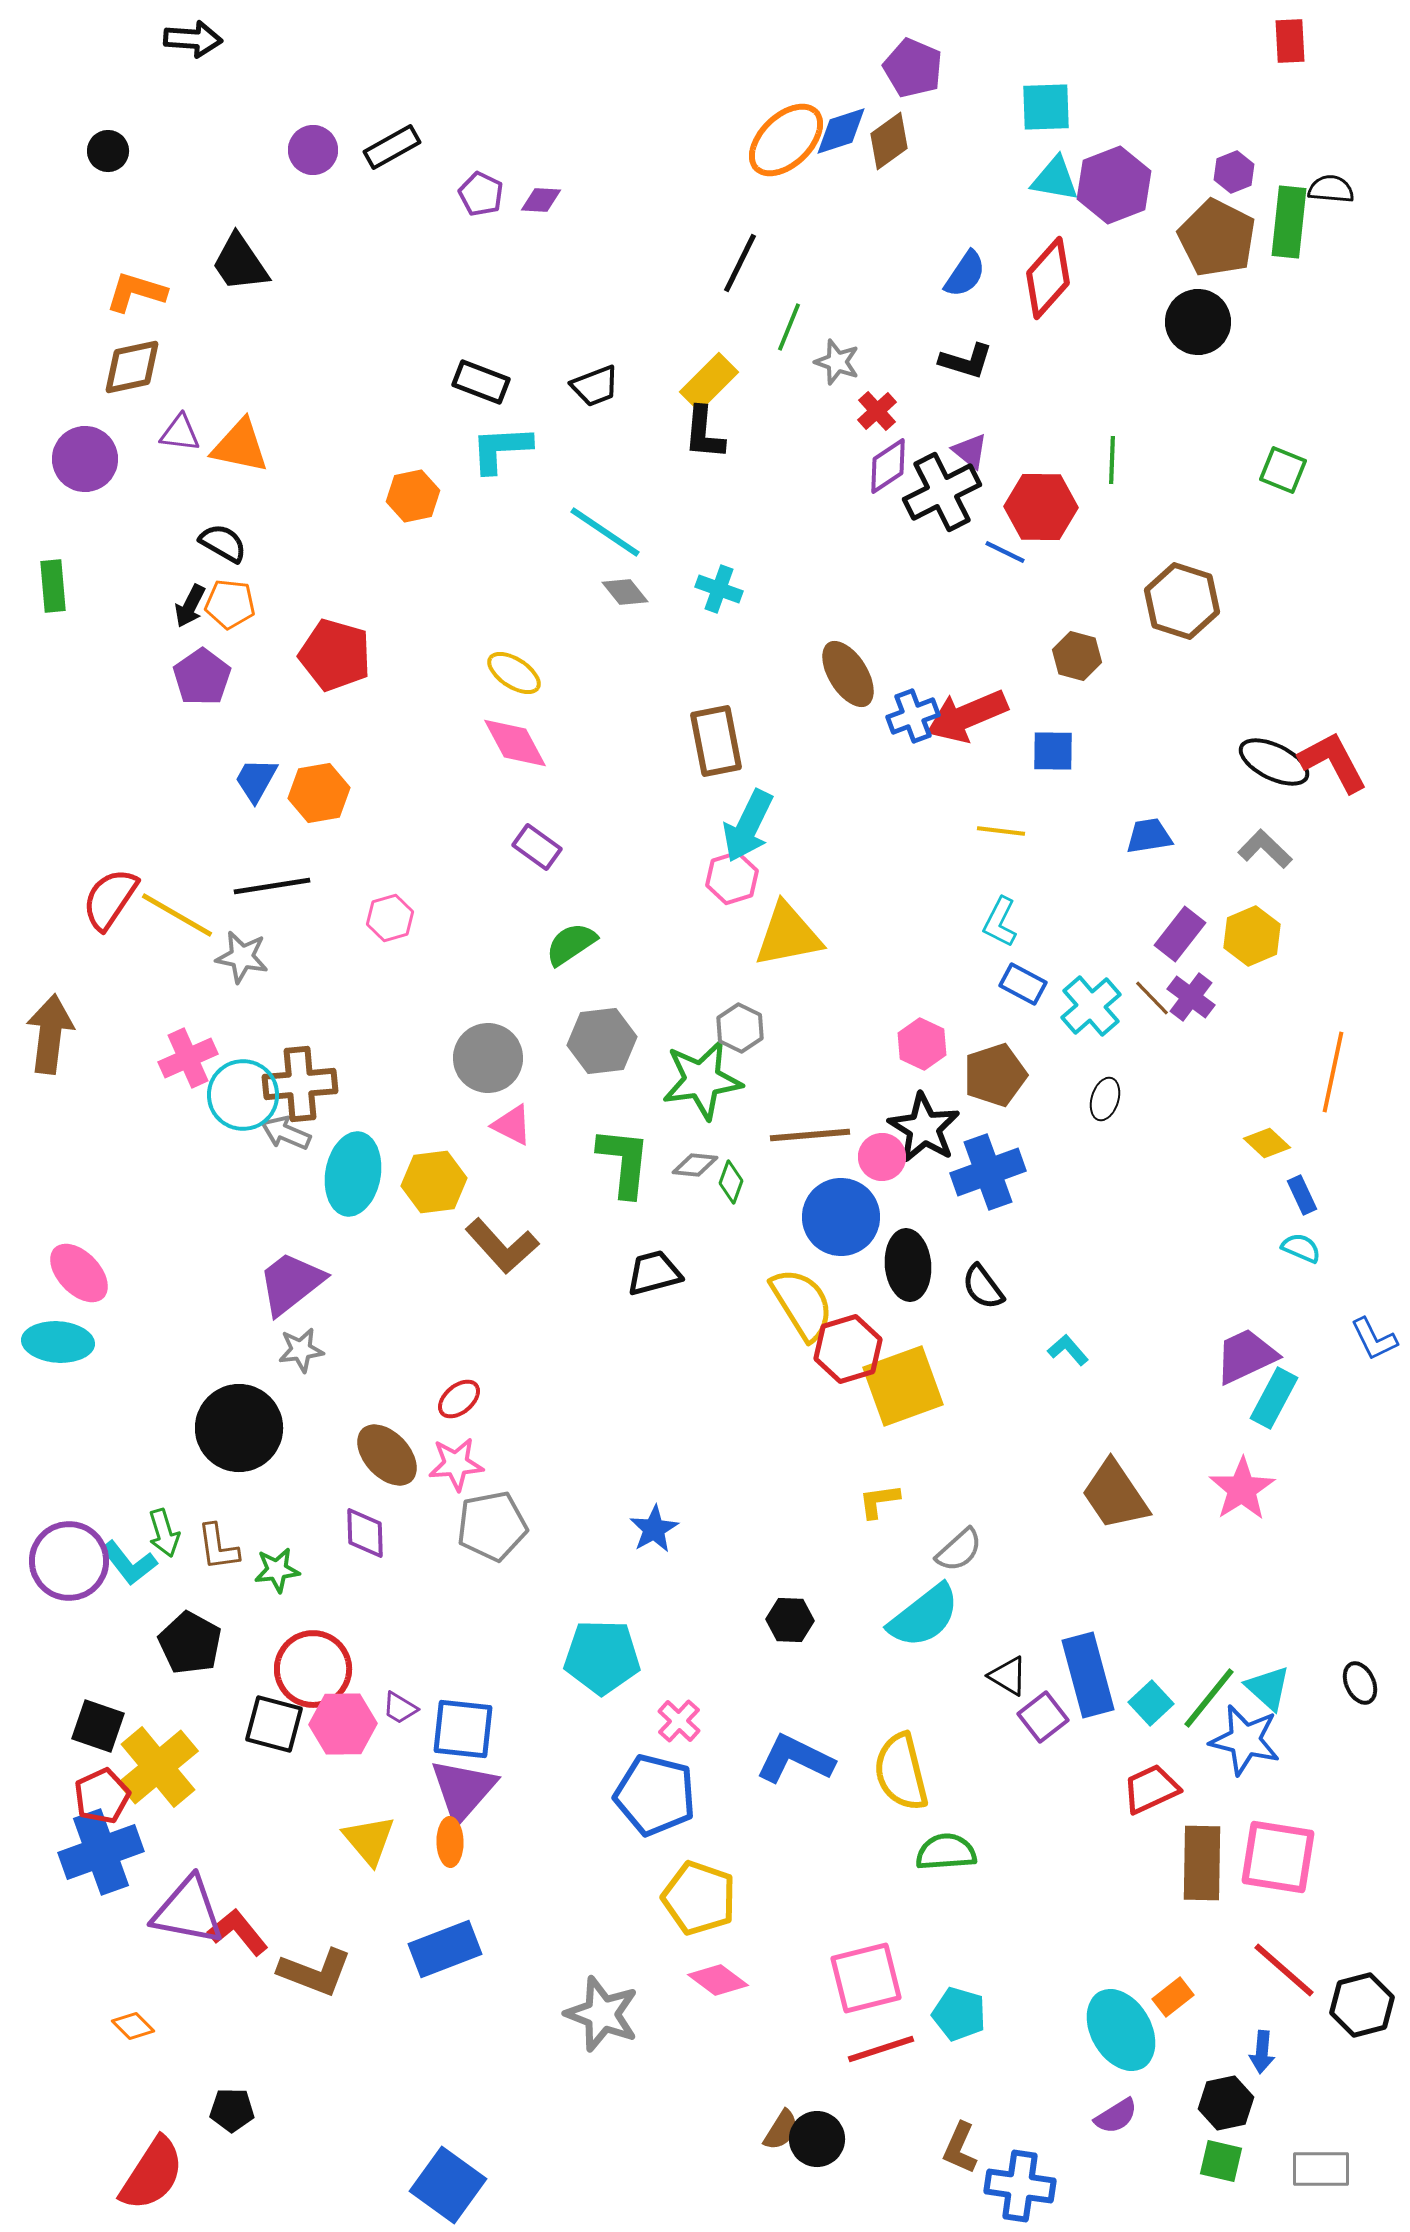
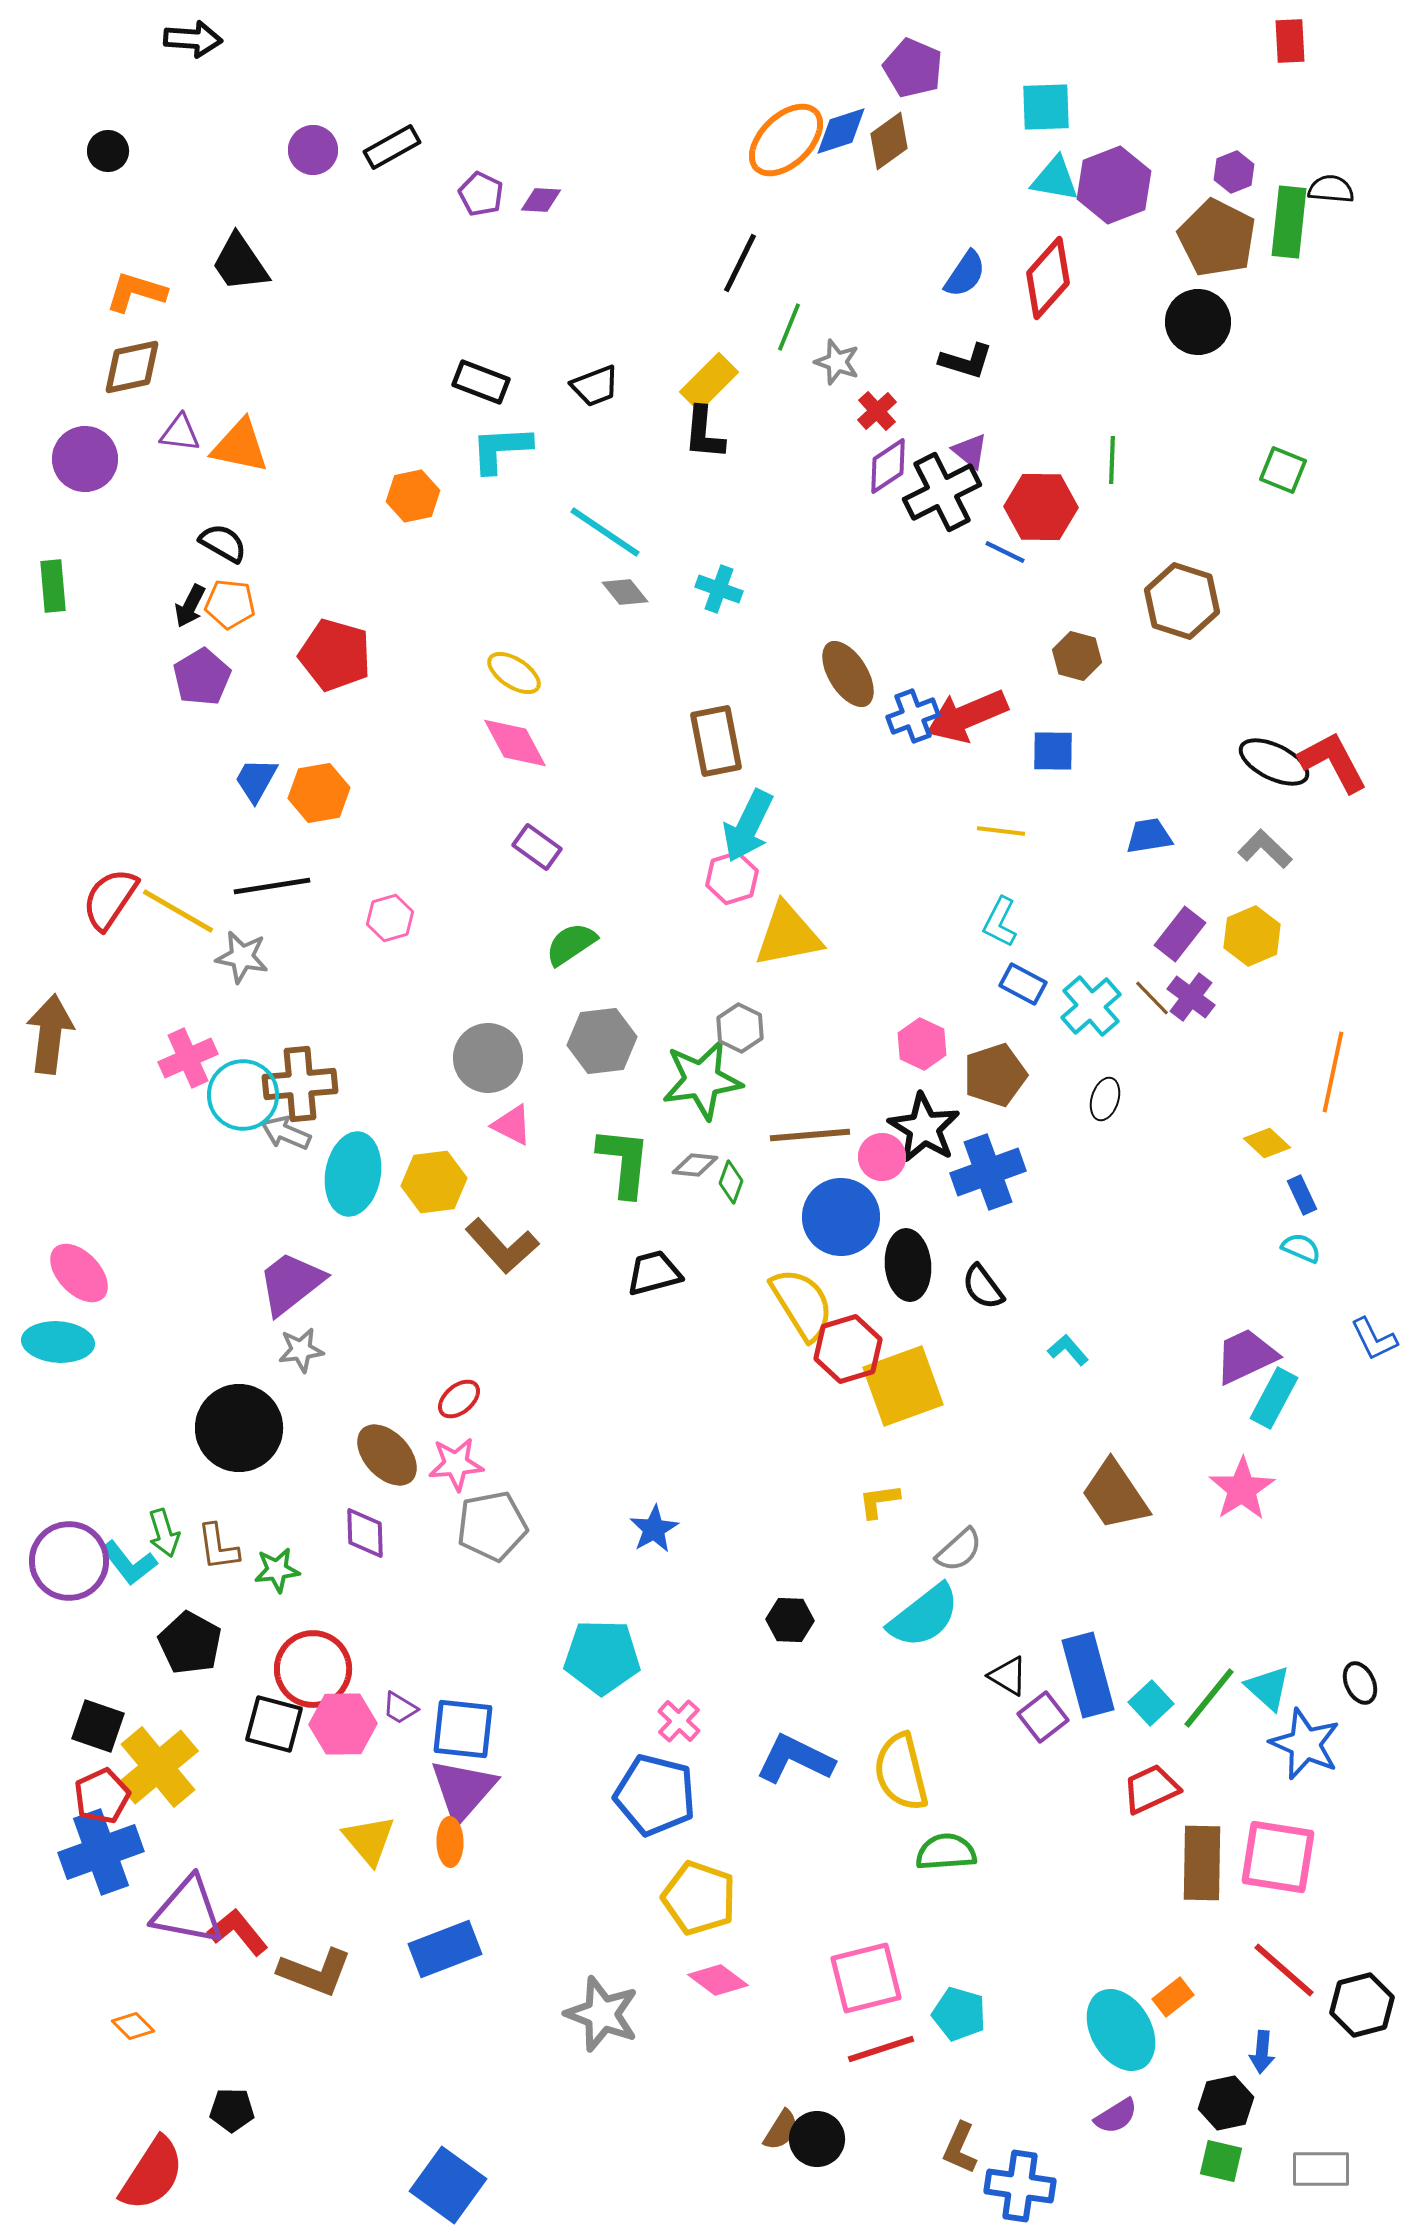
purple pentagon at (202, 677): rotated 4 degrees clockwise
yellow line at (177, 915): moved 1 px right, 4 px up
blue star at (1245, 1740): moved 60 px right, 4 px down; rotated 10 degrees clockwise
